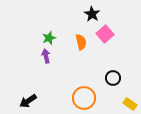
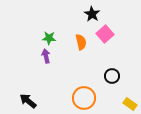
green star: rotated 24 degrees clockwise
black circle: moved 1 px left, 2 px up
black arrow: rotated 72 degrees clockwise
